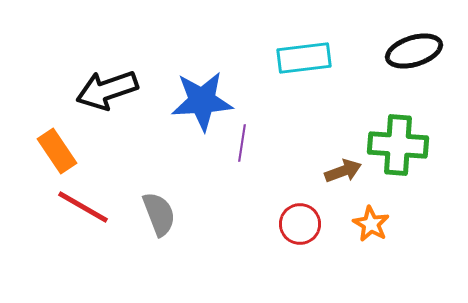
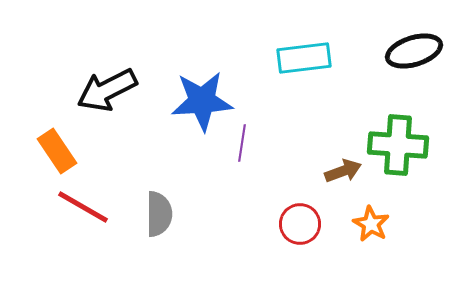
black arrow: rotated 8 degrees counterclockwise
gray semicircle: rotated 21 degrees clockwise
